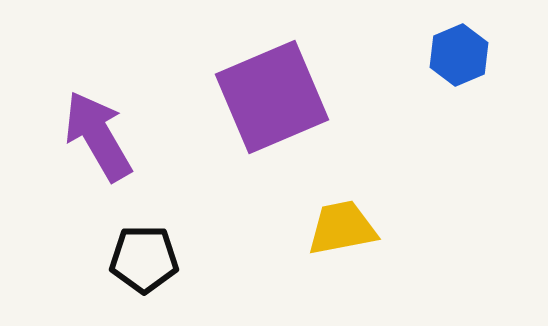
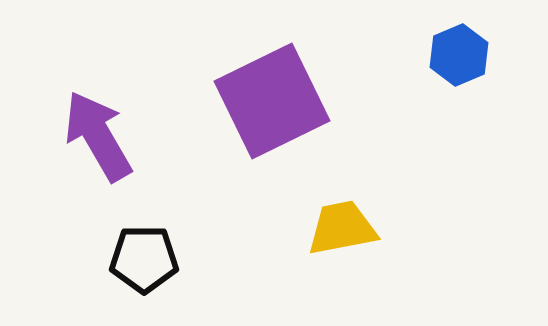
purple square: moved 4 px down; rotated 3 degrees counterclockwise
